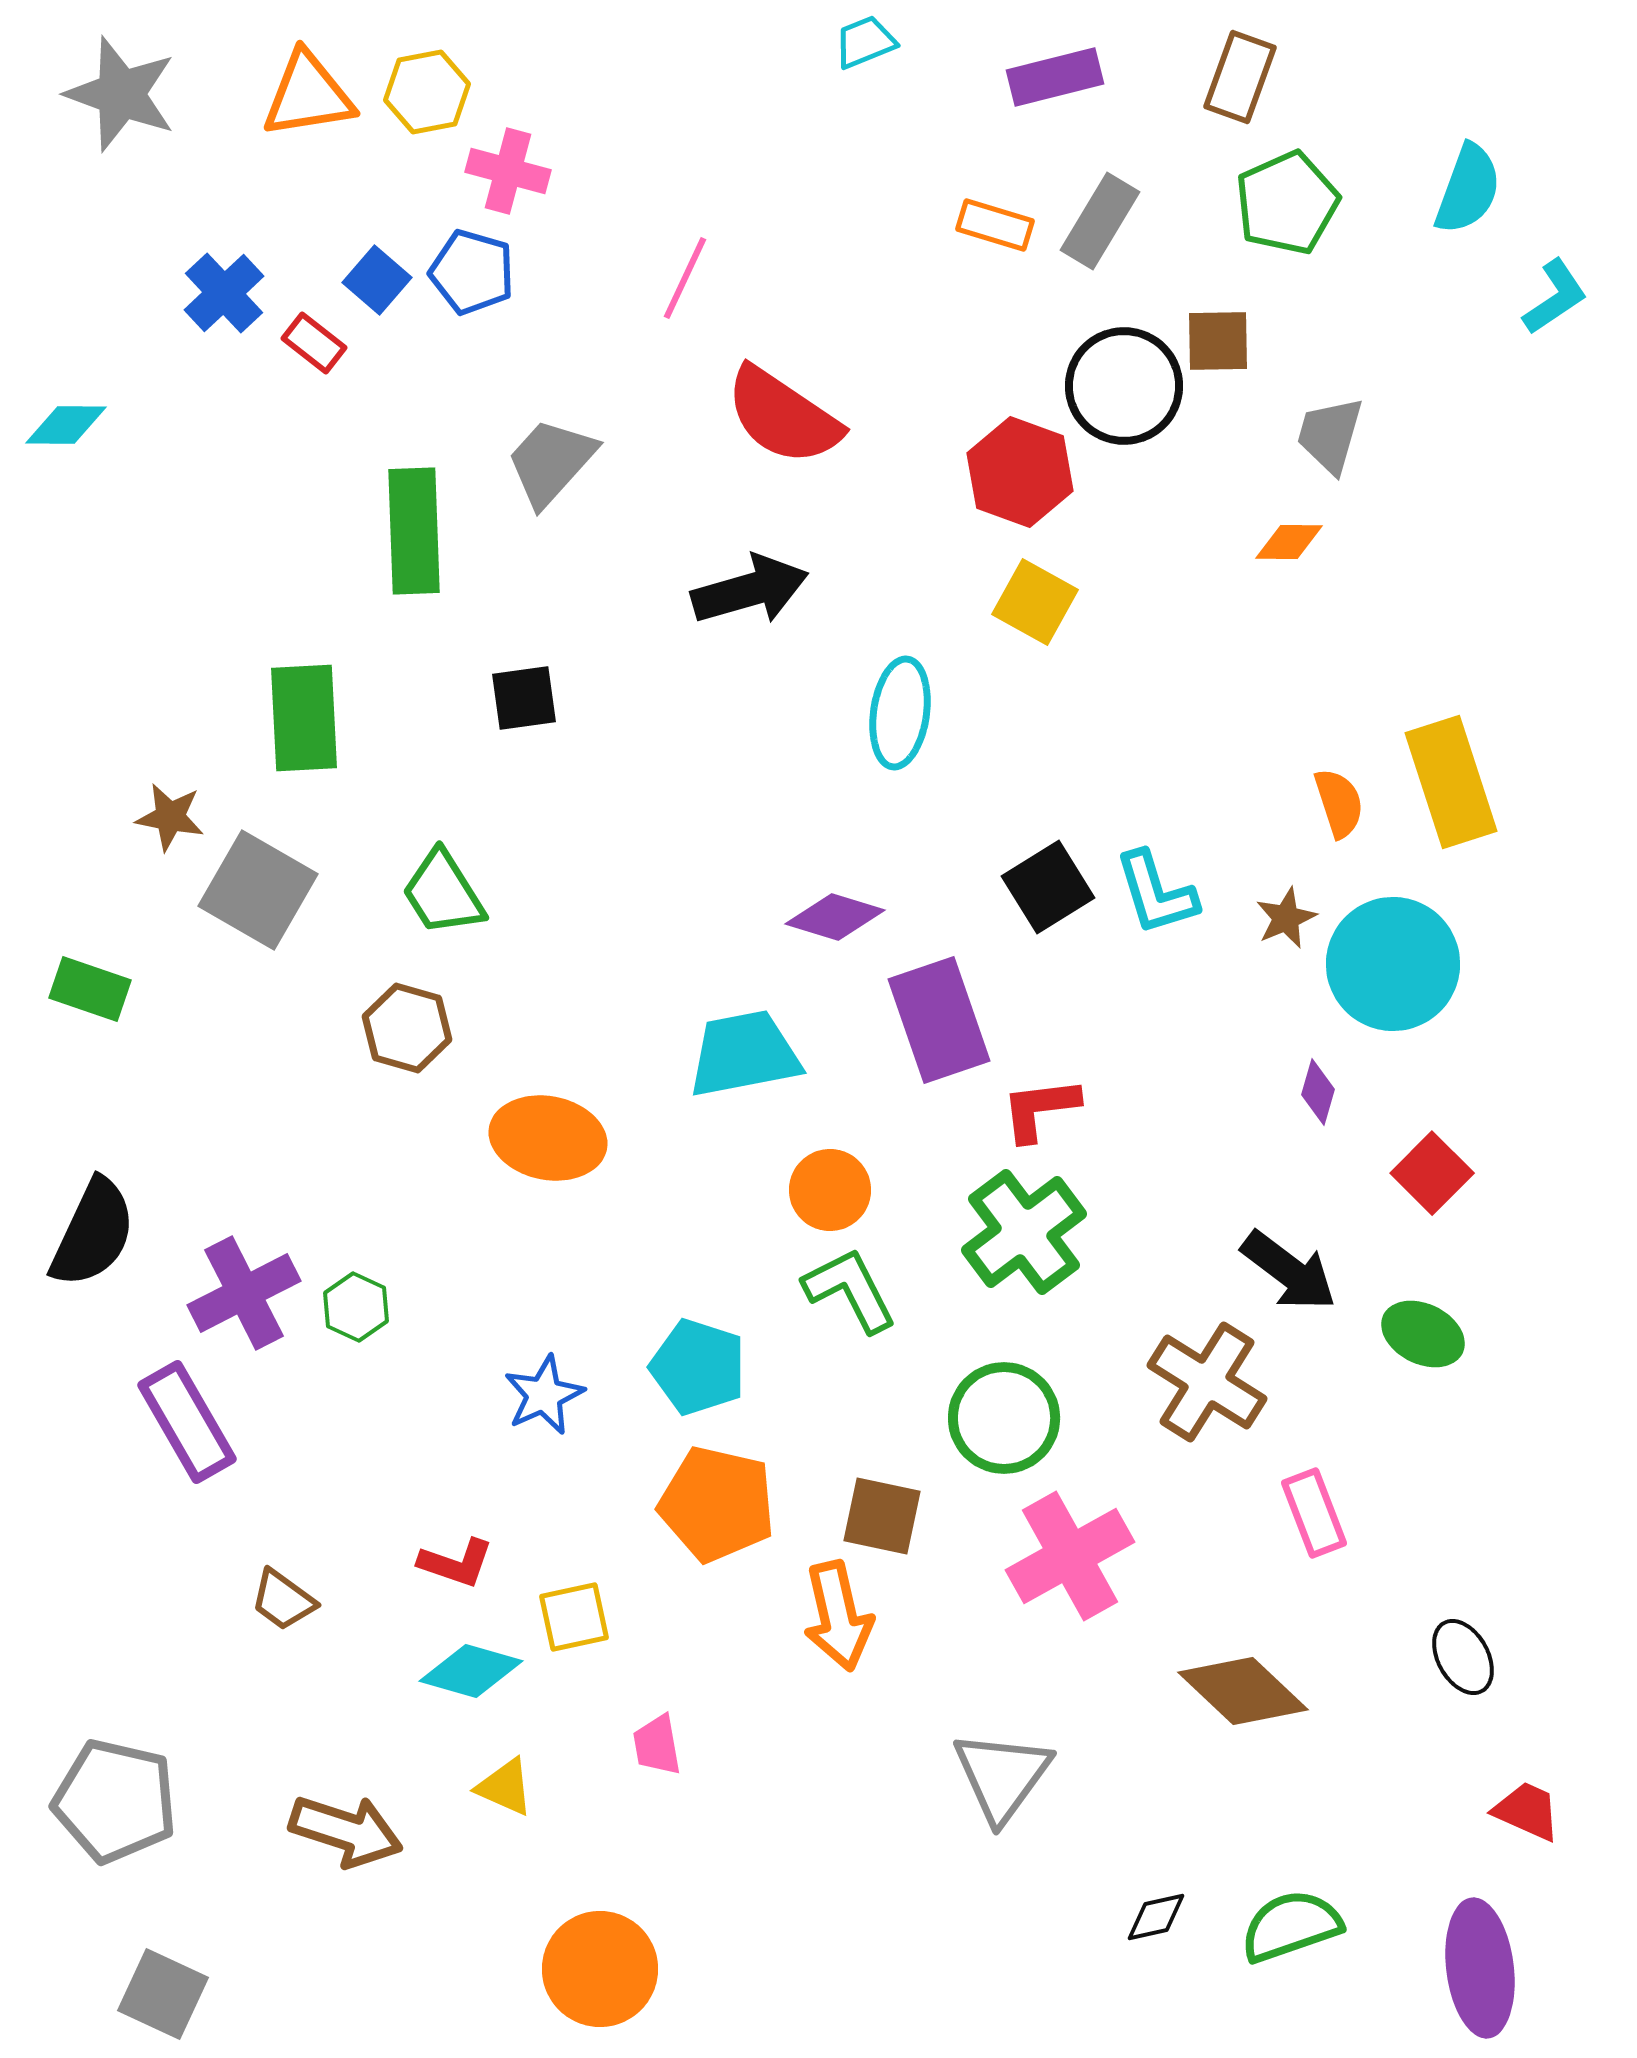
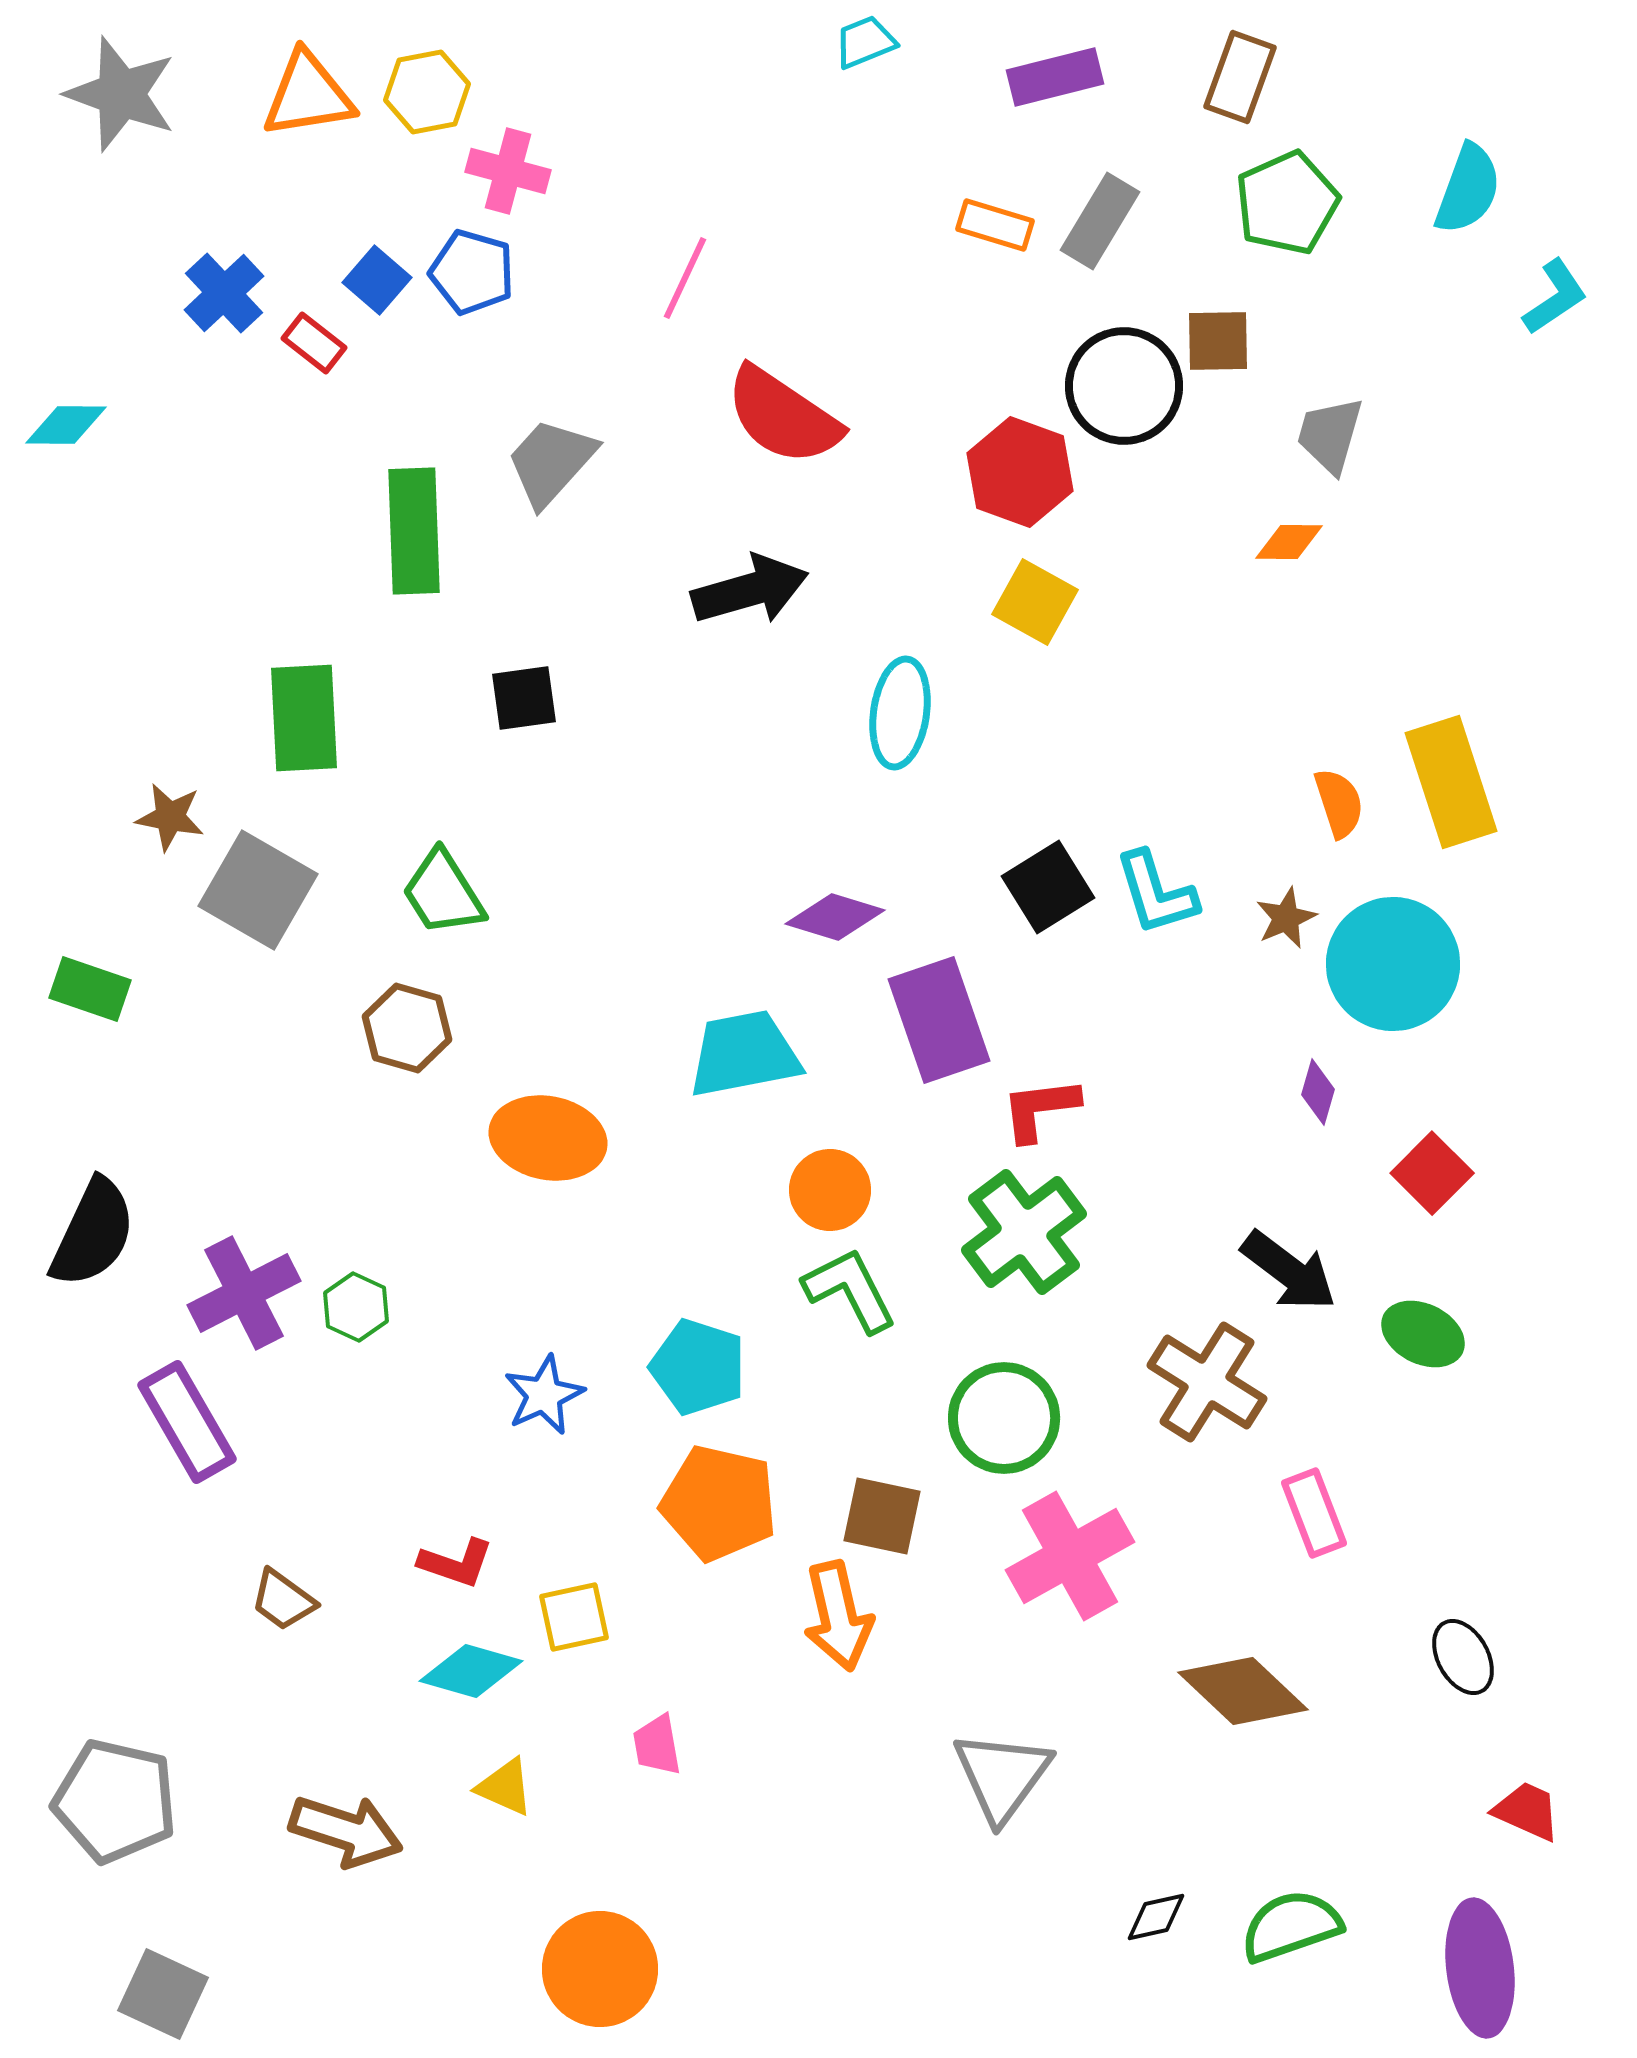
orange pentagon at (717, 1504): moved 2 px right, 1 px up
